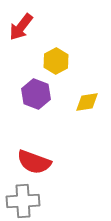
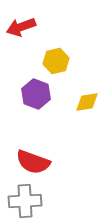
red arrow: rotated 32 degrees clockwise
yellow hexagon: rotated 15 degrees clockwise
red semicircle: moved 1 px left
gray cross: moved 2 px right
